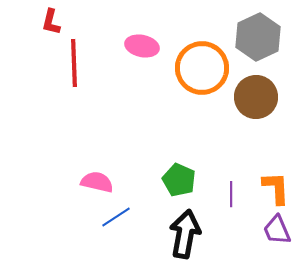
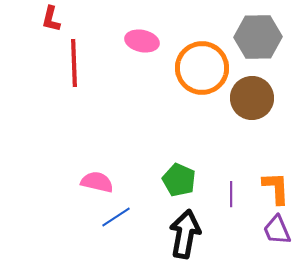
red L-shape: moved 3 px up
gray hexagon: rotated 24 degrees clockwise
pink ellipse: moved 5 px up
brown circle: moved 4 px left, 1 px down
